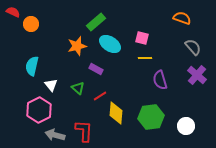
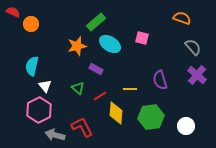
yellow line: moved 15 px left, 31 px down
white triangle: moved 6 px left, 1 px down
red L-shape: moved 2 px left, 4 px up; rotated 30 degrees counterclockwise
